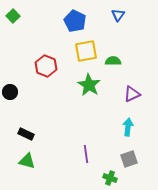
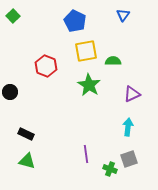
blue triangle: moved 5 px right
green cross: moved 9 px up
